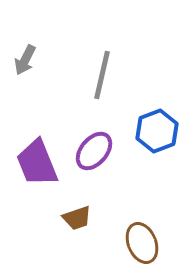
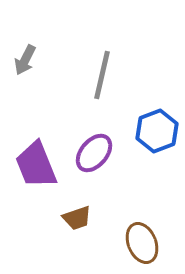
purple ellipse: moved 2 px down
purple trapezoid: moved 1 px left, 2 px down
